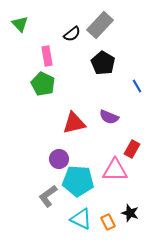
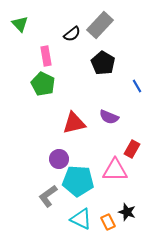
pink rectangle: moved 1 px left
black star: moved 3 px left, 1 px up
